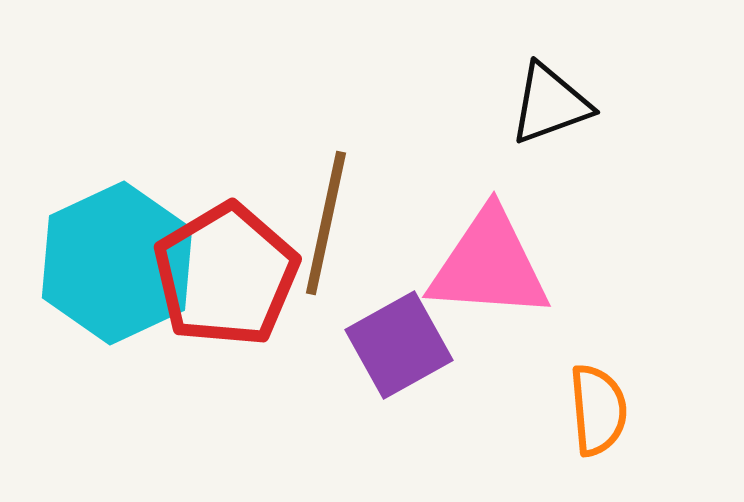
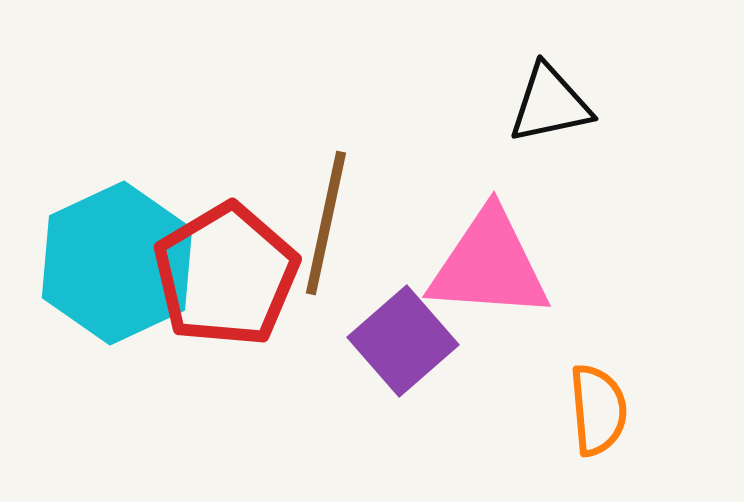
black triangle: rotated 8 degrees clockwise
purple square: moved 4 px right, 4 px up; rotated 12 degrees counterclockwise
